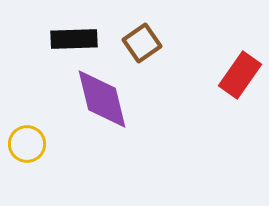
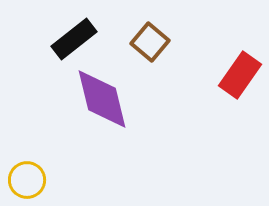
black rectangle: rotated 36 degrees counterclockwise
brown square: moved 8 px right, 1 px up; rotated 15 degrees counterclockwise
yellow circle: moved 36 px down
